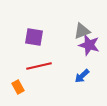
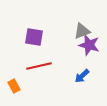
orange rectangle: moved 4 px left, 1 px up
